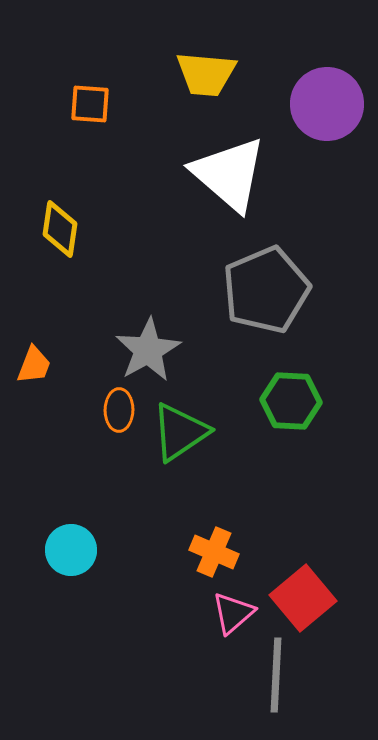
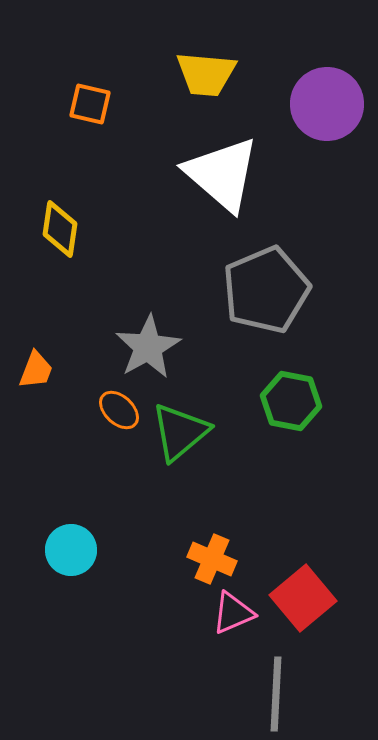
orange square: rotated 9 degrees clockwise
white triangle: moved 7 px left
gray star: moved 3 px up
orange trapezoid: moved 2 px right, 5 px down
green hexagon: rotated 8 degrees clockwise
orange ellipse: rotated 48 degrees counterclockwise
green triangle: rotated 6 degrees counterclockwise
orange cross: moved 2 px left, 7 px down
pink triangle: rotated 18 degrees clockwise
gray line: moved 19 px down
